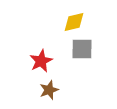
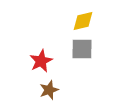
yellow diamond: moved 9 px right, 1 px up
